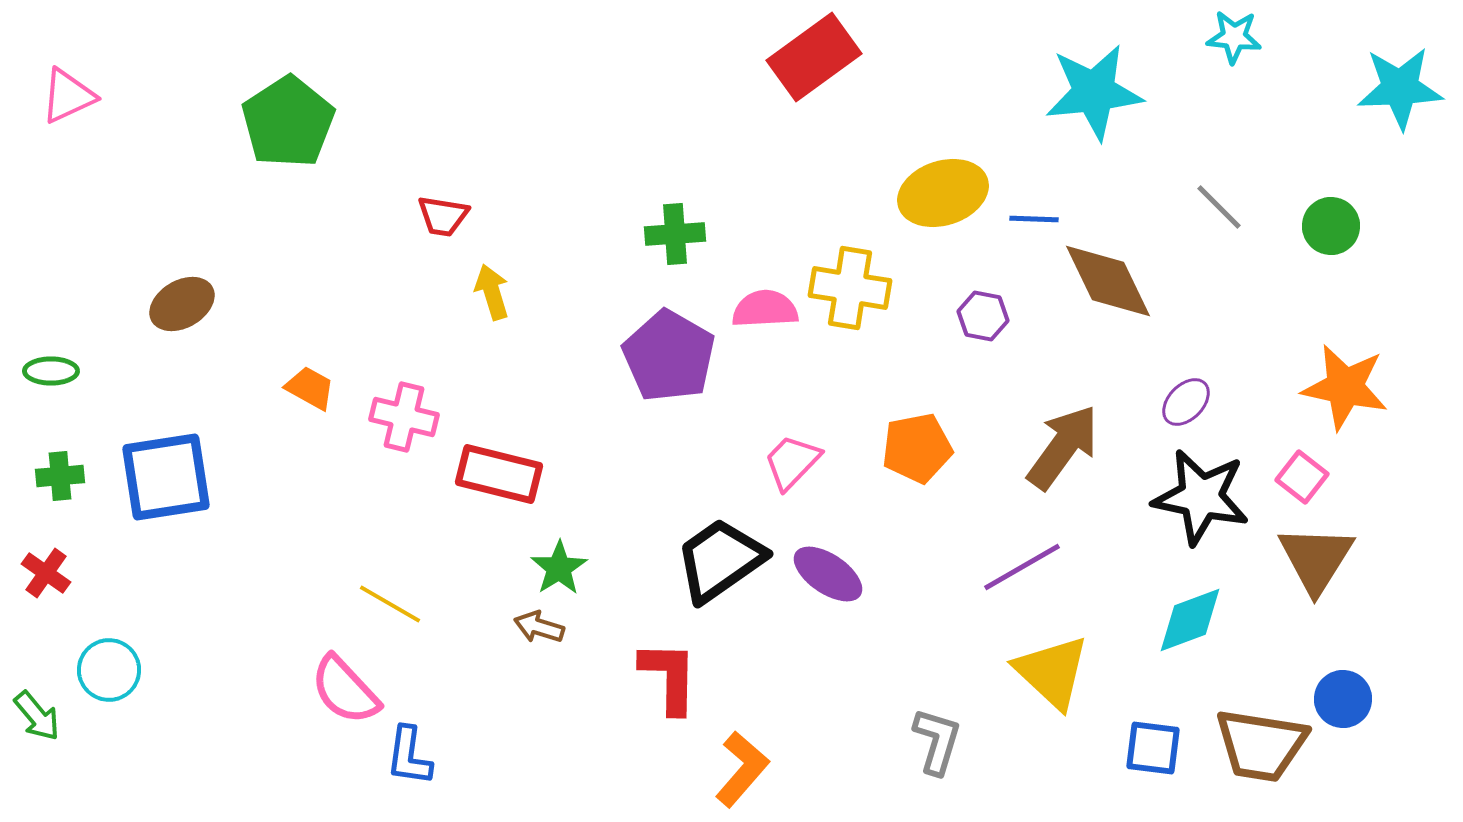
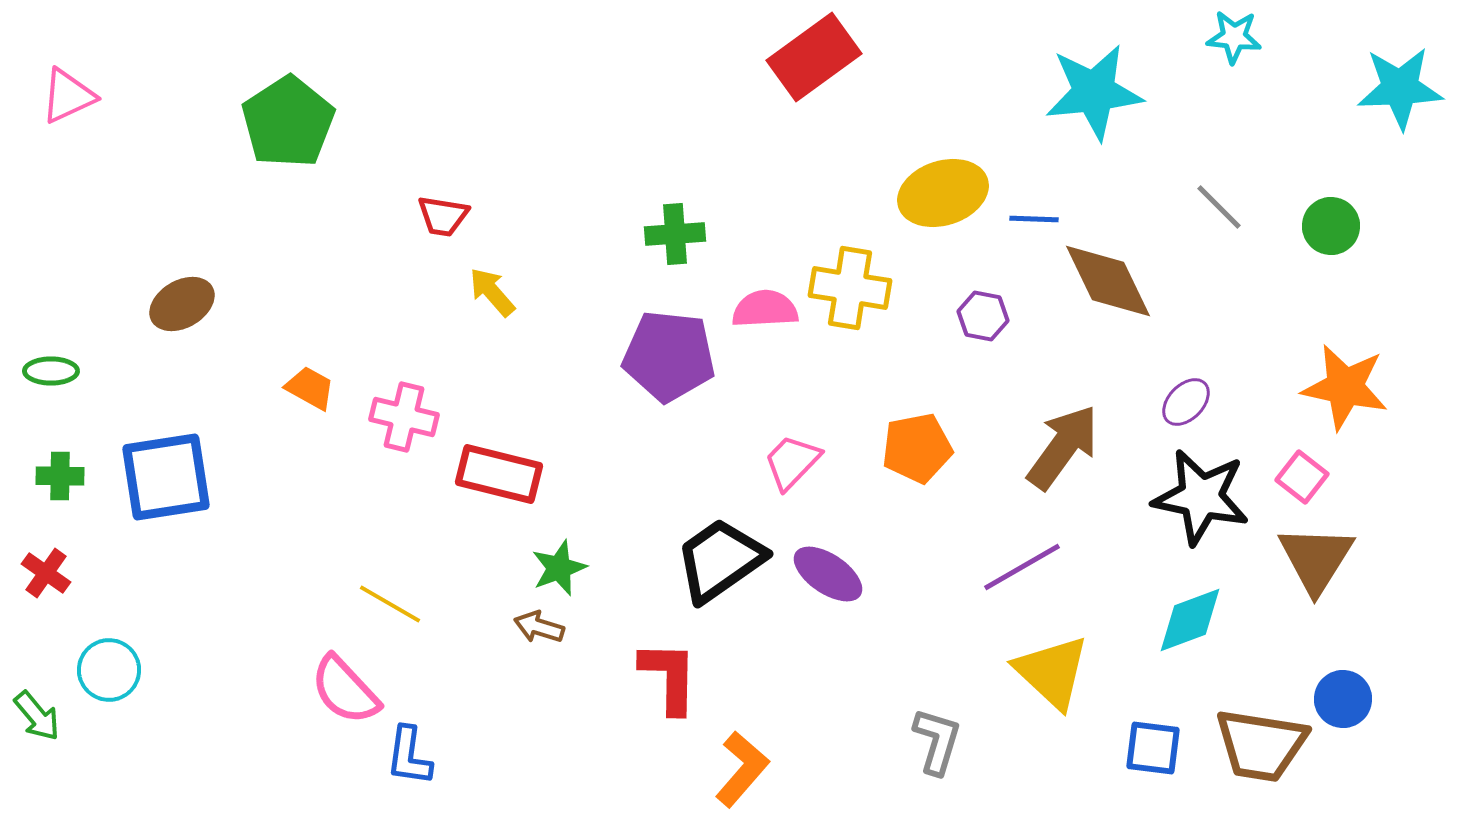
yellow arrow at (492, 292): rotated 24 degrees counterclockwise
purple pentagon at (669, 356): rotated 24 degrees counterclockwise
green cross at (60, 476): rotated 6 degrees clockwise
green star at (559, 568): rotated 12 degrees clockwise
